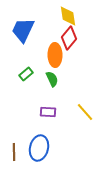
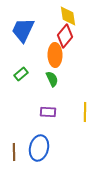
red diamond: moved 4 px left, 2 px up
green rectangle: moved 5 px left
yellow line: rotated 42 degrees clockwise
